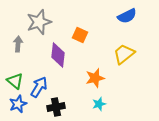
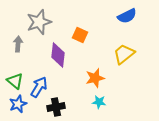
cyan star: moved 2 px up; rotated 24 degrees clockwise
